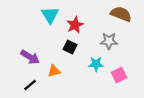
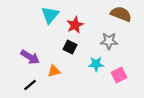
cyan triangle: rotated 12 degrees clockwise
